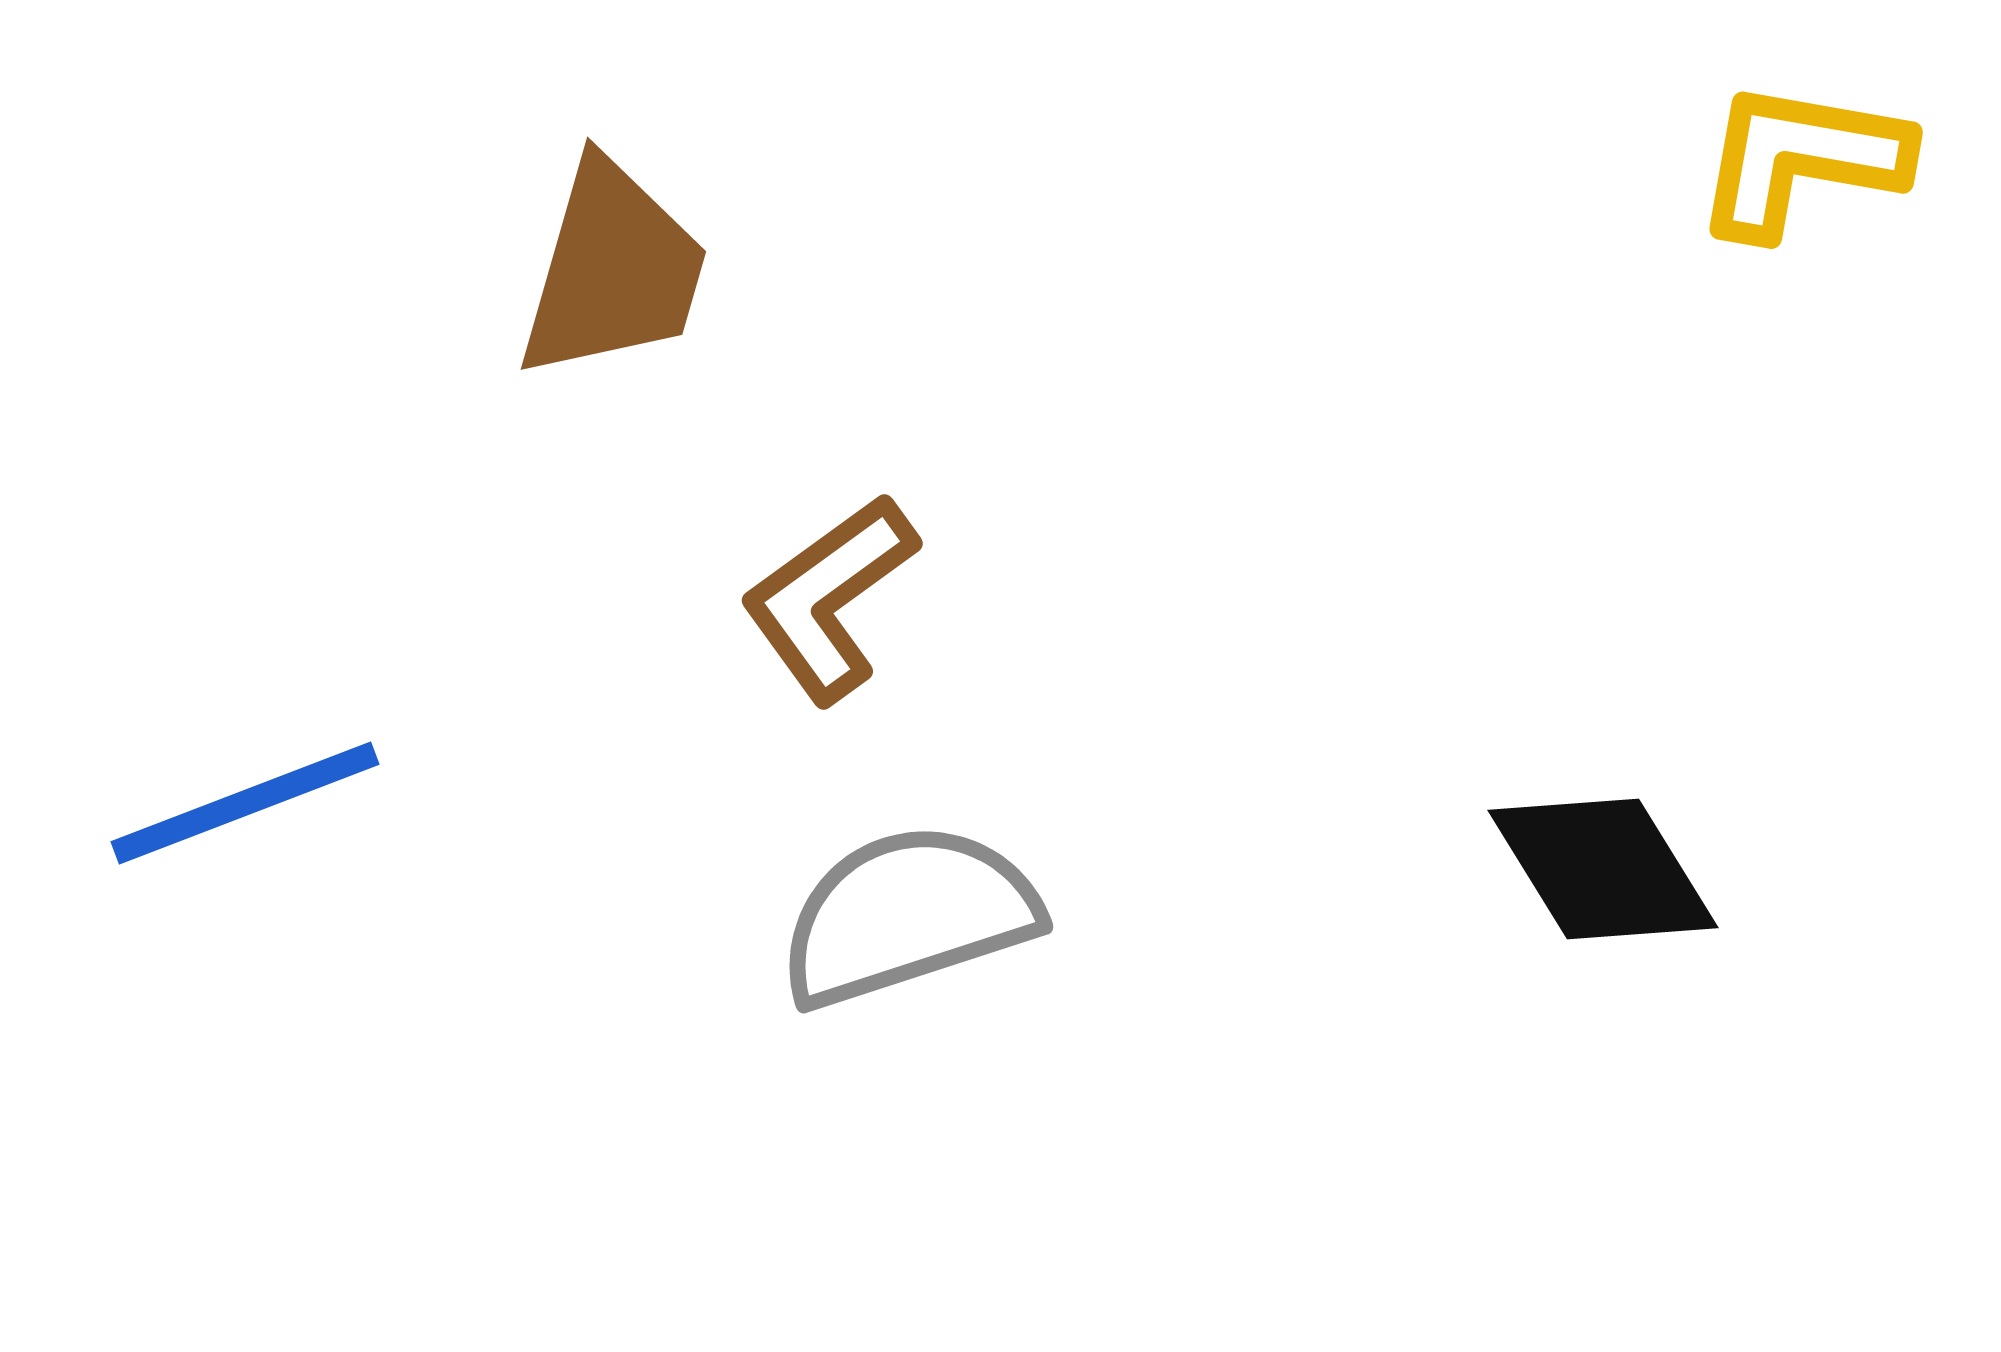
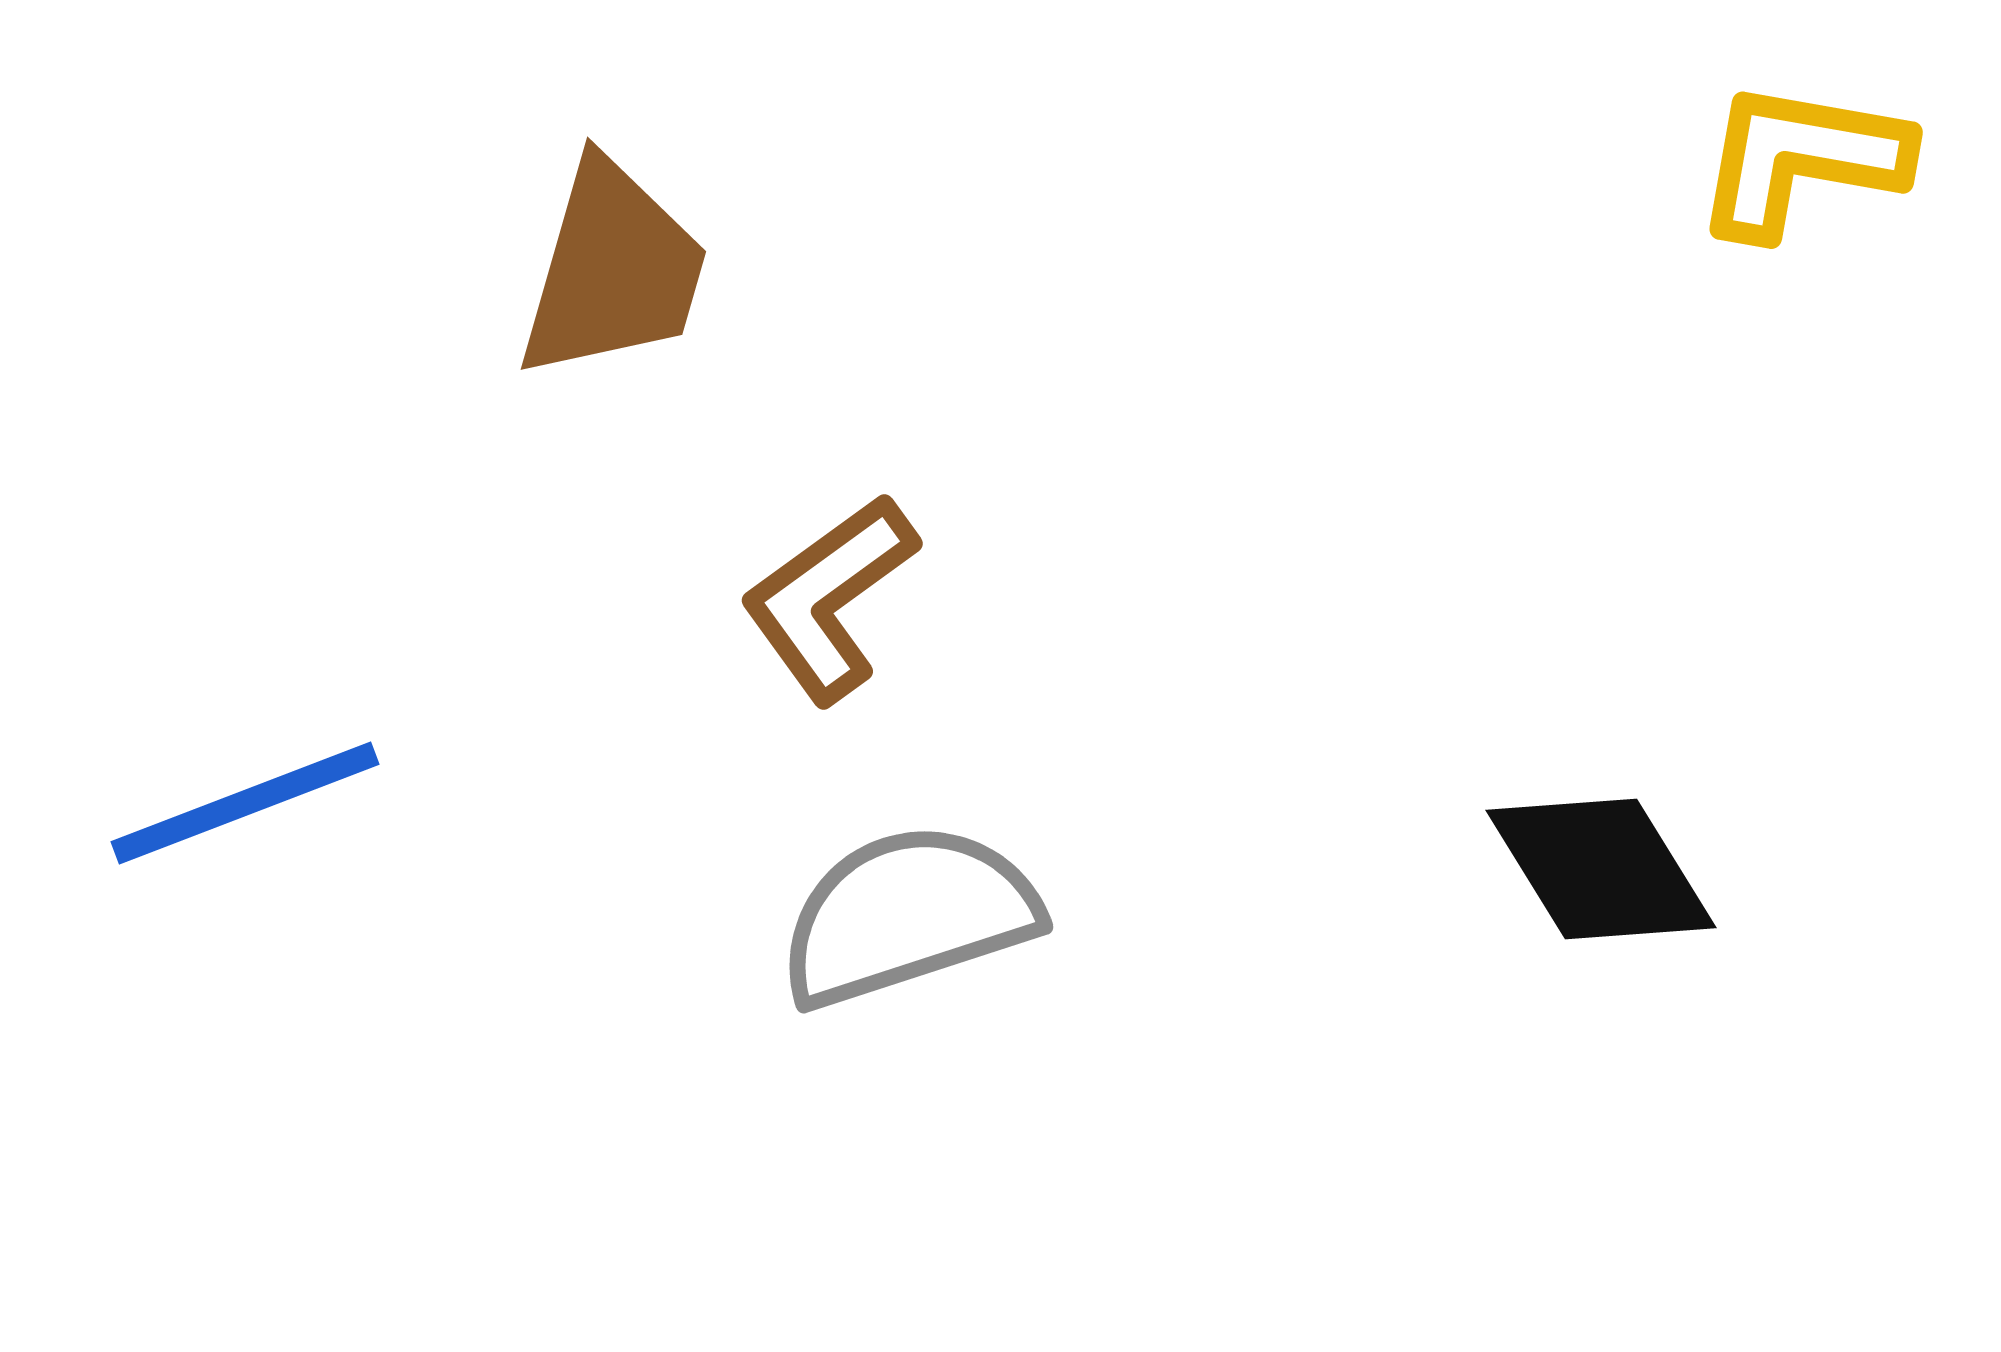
black diamond: moved 2 px left
